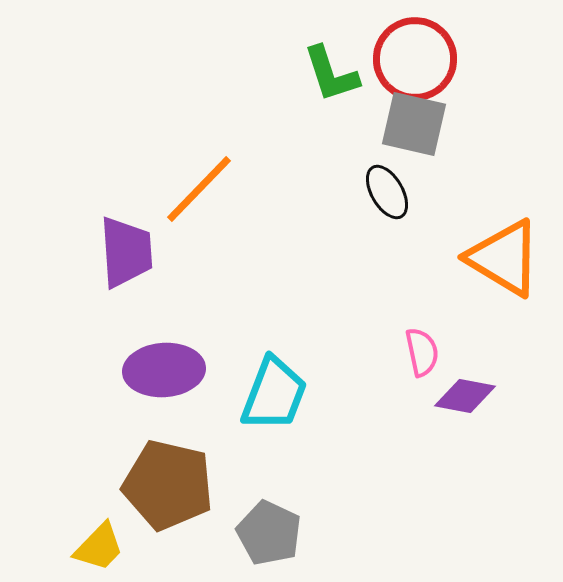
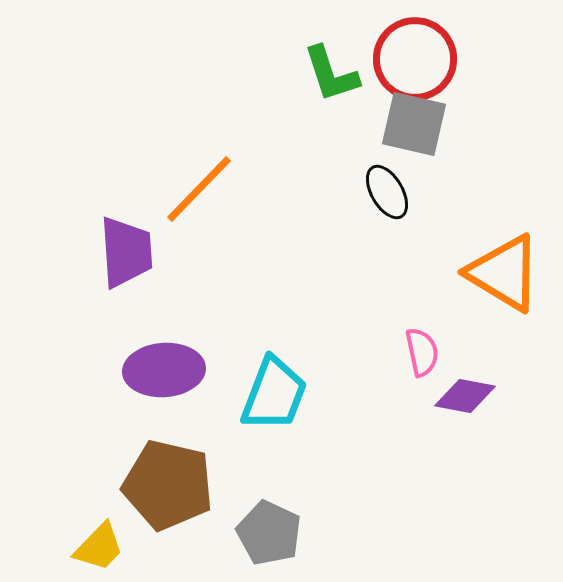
orange triangle: moved 15 px down
